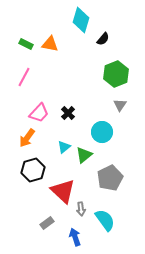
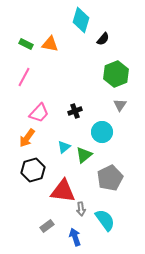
black cross: moved 7 px right, 2 px up; rotated 24 degrees clockwise
red triangle: rotated 36 degrees counterclockwise
gray rectangle: moved 3 px down
